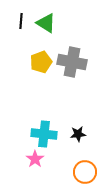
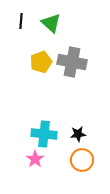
green triangle: moved 5 px right; rotated 10 degrees clockwise
orange circle: moved 3 px left, 12 px up
